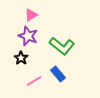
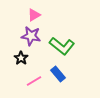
pink triangle: moved 3 px right
purple star: moved 3 px right; rotated 12 degrees counterclockwise
